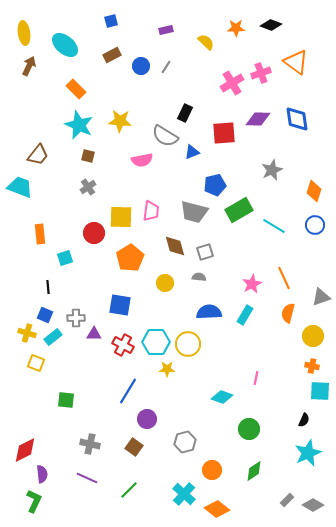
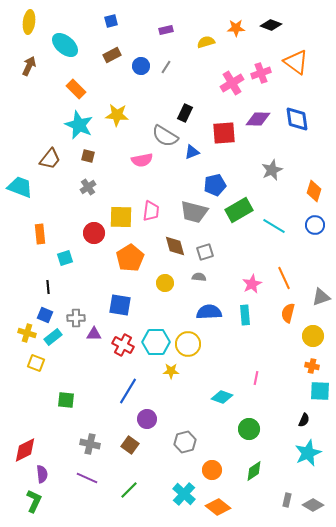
yellow ellipse at (24, 33): moved 5 px right, 11 px up; rotated 15 degrees clockwise
yellow semicircle at (206, 42): rotated 60 degrees counterclockwise
yellow star at (120, 121): moved 3 px left, 6 px up
brown trapezoid at (38, 155): moved 12 px right, 4 px down
cyan rectangle at (245, 315): rotated 36 degrees counterclockwise
yellow star at (167, 369): moved 4 px right, 2 px down
brown square at (134, 447): moved 4 px left, 2 px up
gray rectangle at (287, 500): rotated 32 degrees counterclockwise
orange diamond at (217, 509): moved 1 px right, 2 px up
